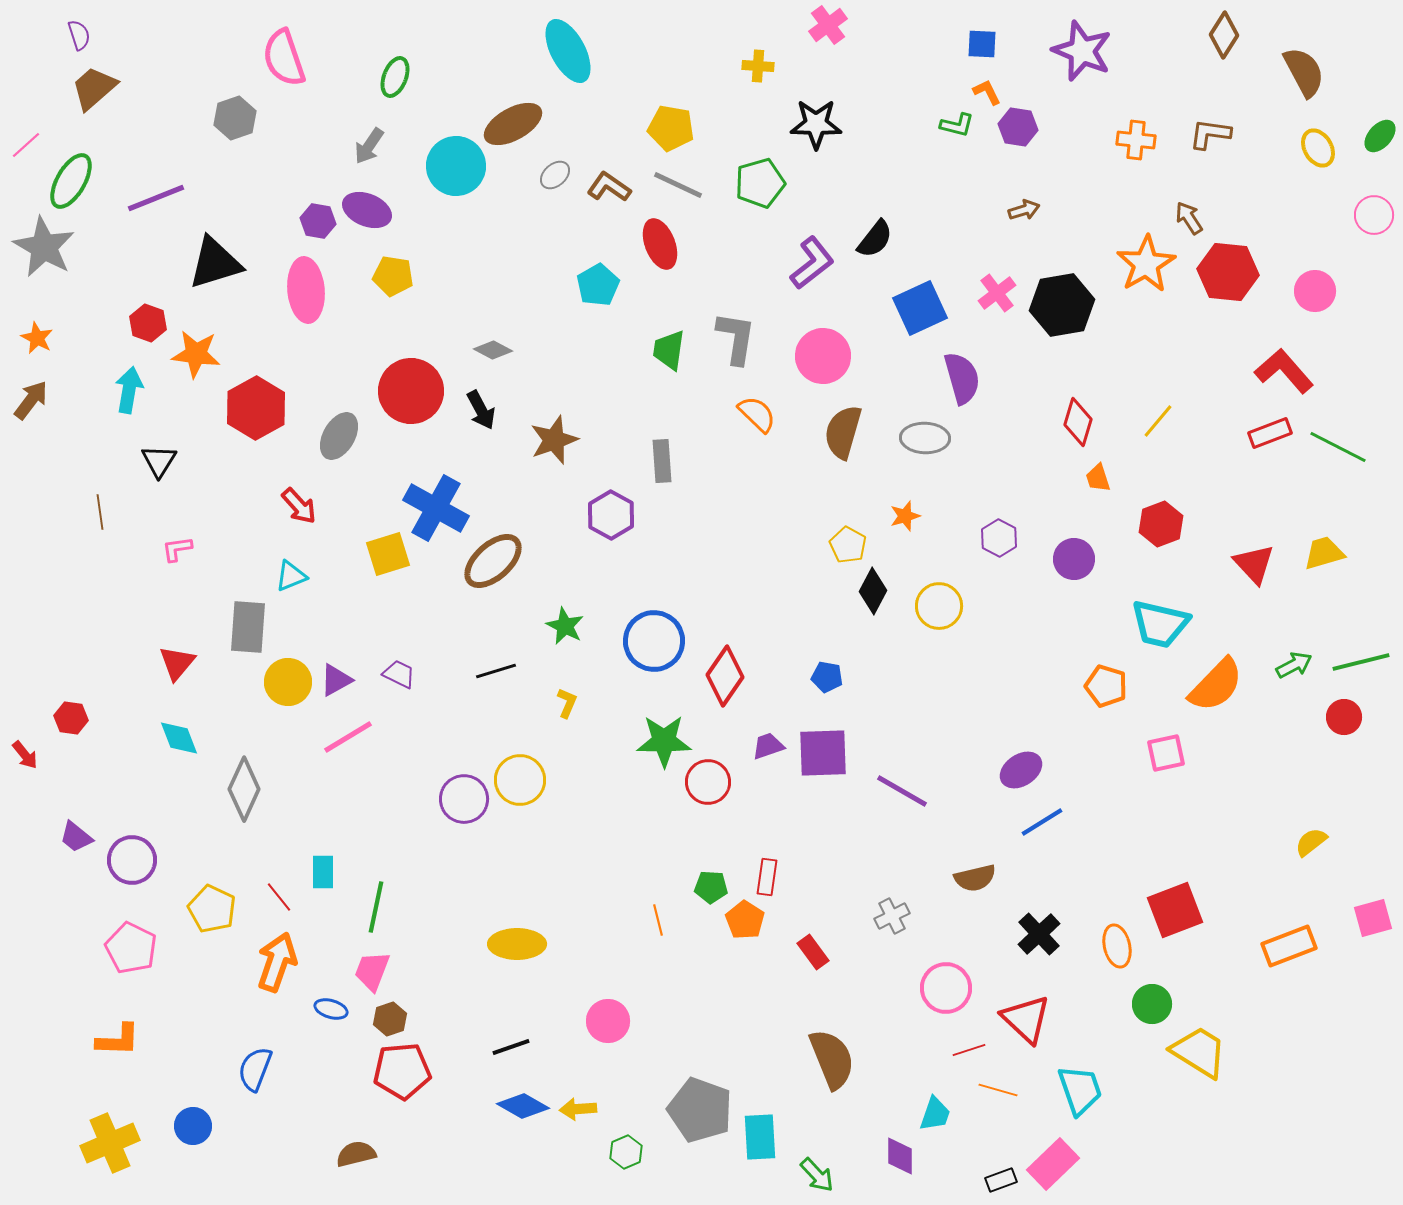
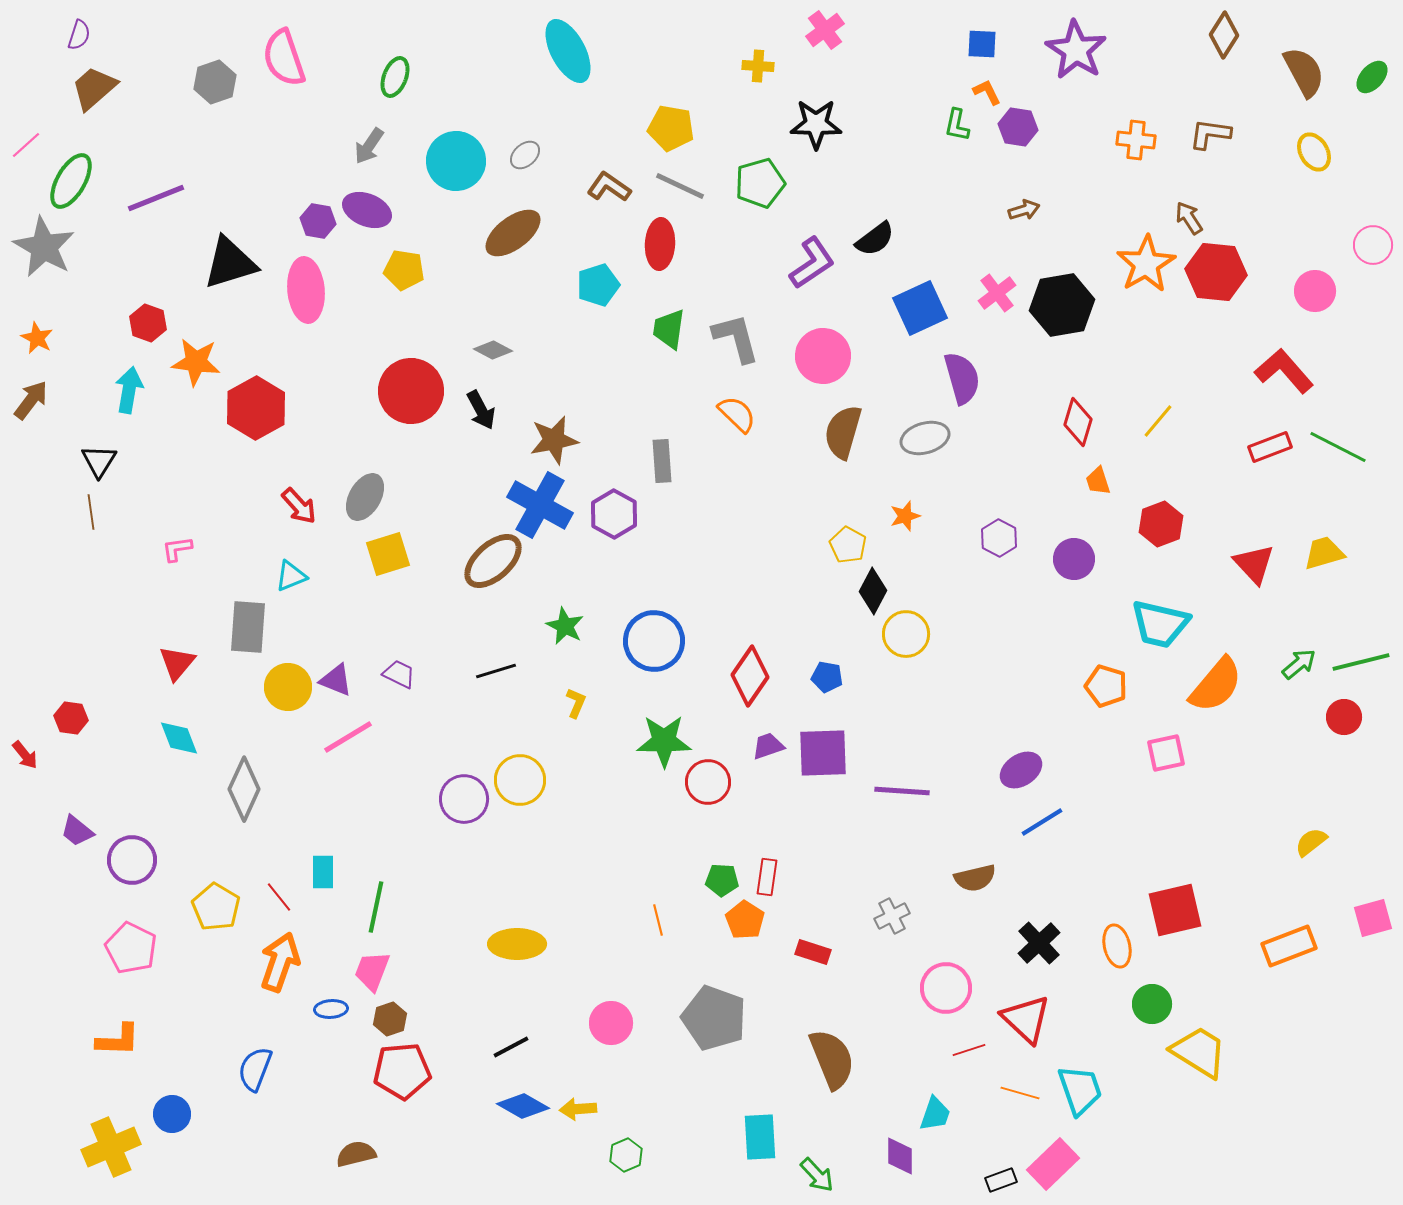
pink cross at (828, 25): moved 3 px left, 5 px down
purple semicircle at (79, 35): rotated 36 degrees clockwise
purple star at (1082, 51): moved 6 px left, 1 px up; rotated 10 degrees clockwise
gray hexagon at (235, 118): moved 20 px left, 36 px up
brown ellipse at (513, 124): moved 109 px down; rotated 8 degrees counterclockwise
green L-shape at (957, 125): rotated 88 degrees clockwise
green ellipse at (1380, 136): moved 8 px left, 59 px up
yellow ellipse at (1318, 148): moved 4 px left, 4 px down
cyan circle at (456, 166): moved 5 px up
gray ellipse at (555, 175): moved 30 px left, 20 px up
gray line at (678, 185): moved 2 px right, 1 px down
pink circle at (1374, 215): moved 1 px left, 30 px down
black semicircle at (875, 239): rotated 15 degrees clockwise
red ellipse at (660, 244): rotated 24 degrees clockwise
black triangle at (215, 263): moved 15 px right
purple L-shape at (812, 263): rotated 4 degrees clockwise
red hexagon at (1228, 272): moved 12 px left
yellow pentagon at (393, 276): moved 11 px right, 6 px up
cyan pentagon at (598, 285): rotated 12 degrees clockwise
gray L-shape at (736, 338): rotated 24 degrees counterclockwise
green trapezoid at (669, 350): moved 21 px up
orange star at (196, 354): moved 8 px down
orange semicircle at (757, 414): moved 20 px left
red rectangle at (1270, 433): moved 14 px down
gray ellipse at (339, 436): moved 26 px right, 61 px down
gray ellipse at (925, 438): rotated 18 degrees counterclockwise
brown star at (554, 440): rotated 9 degrees clockwise
black triangle at (159, 461): moved 60 px left
orange trapezoid at (1098, 478): moved 3 px down
blue cross at (436, 508): moved 104 px right, 3 px up
brown line at (100, 512): moved 9 px left
purple hexagon at (611, 515): moved 3 px right, 1 px up
yellow circle at (939, 606): moved 33 px left, 28 px down
green arrow at (1294, 665): moved 5 px right, 1 px up; rotated 12 degrees counterclockwise
red diamond at (725, 676): moved 25 px right
purple triangle at (336, 680): rotated 51 degrees clockwise
yellow circle at (288, 682): moved 5 px down
orange semicircle at (1216, 685): rotated 4 degrees counterclockwise
yellow L-shape at (567, 703): moved 9 px right
purple line at (902, 791): rotated 26 degrees counterclockwise
purple trapezoid at (76, 837): moved 1 px right, 6 px up
green pentagon at (711, 887): moved 11 px right, 7 px up
yellow pentagon at (212, 909): moved 4 px right, 2 px up; rotated 6 degrees clockwise
red square at (1175, 910): rotated 8 degrees clockwise
black cross at (1039, 934): moved 9 px down
red rectangle at (813, 952): rotated 36 degrees counterclockwise
orange arrow at (277, 962): moved 3 px right
blue ellipse at (331, 1009): rotated 20 degrees counterclockwise
pink circle at (608, 1021): moved 3 px right, 2 px down
black line at (511, 1047): rotated 9 degrees counterclockwise
orange line at (998, 1090): moved 22 px right, 3 px down
gray pentagon at (700, 1110): moved 14 px right, 92 px up
blue circle at (193, 1126): moved 21 px left, 12 px up
yellow cross at (110, 1143): moved 1 px right, 4 px down
green hexagon at (626, 1152): moved 3 px down
